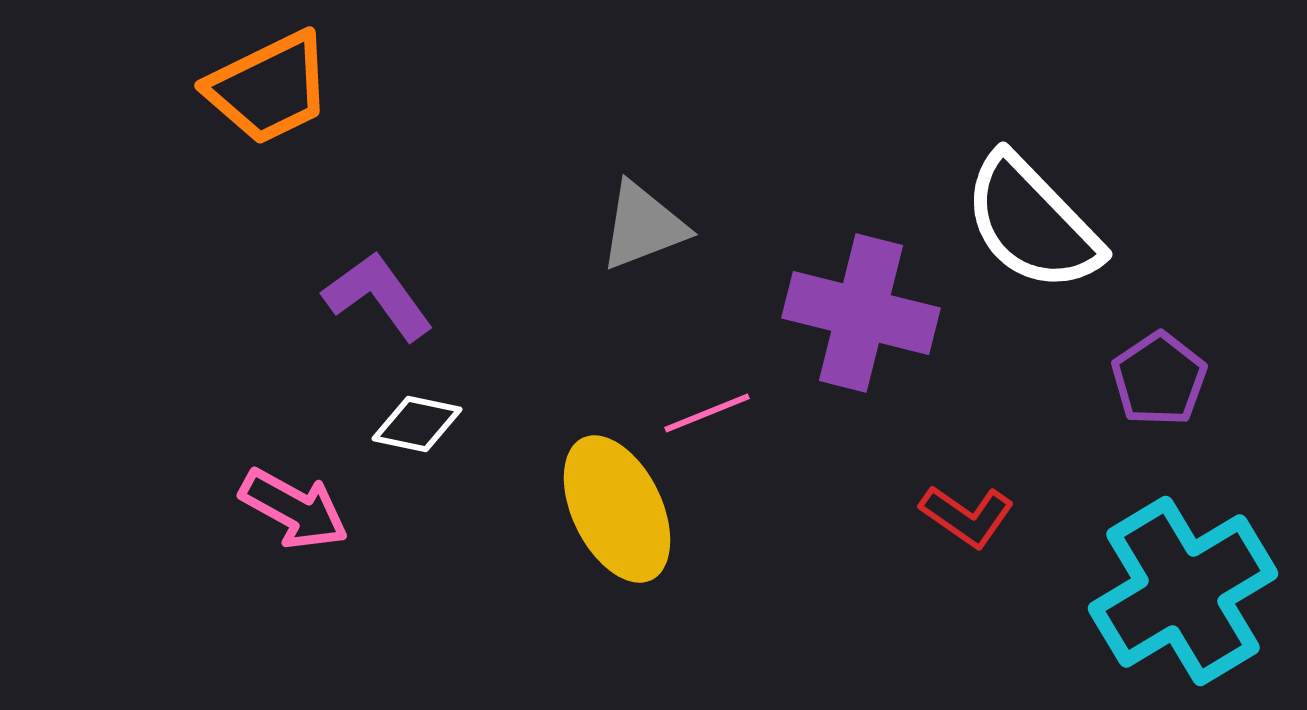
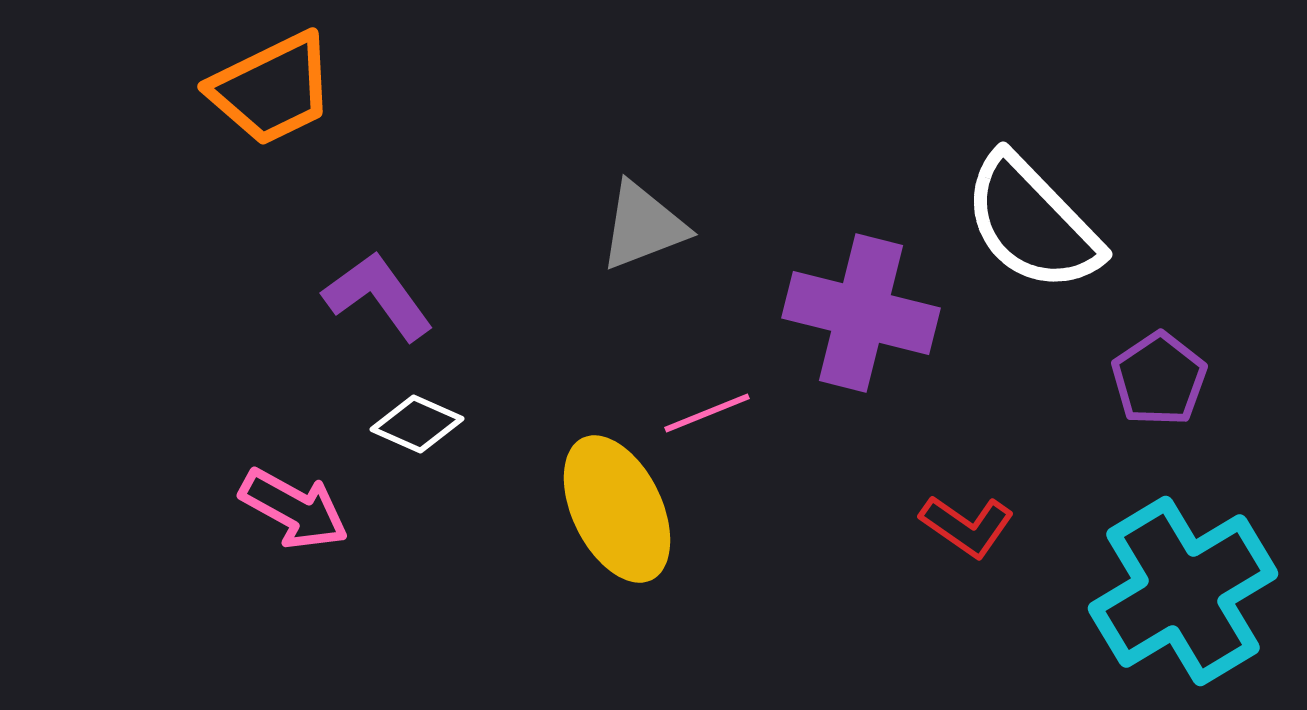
orange trapezoid: moved 3 px right, 1 px down
white diamond: rotated 12 degrees clockwise
red L-shape: moved 10 px down
